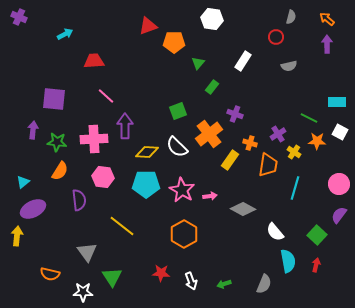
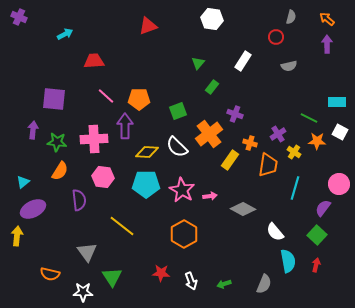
orange pentagon at (174, 42): moved 35 px left, 57 px down
purple semicircle at (339, 215): moved 16 px left, 7 px up
